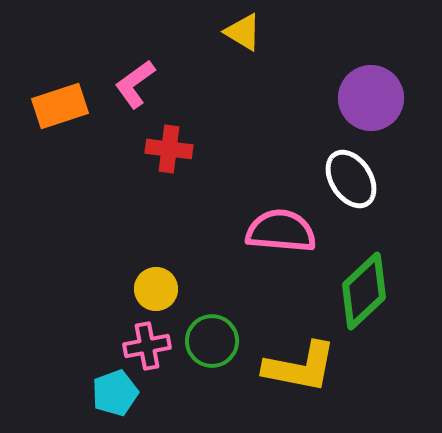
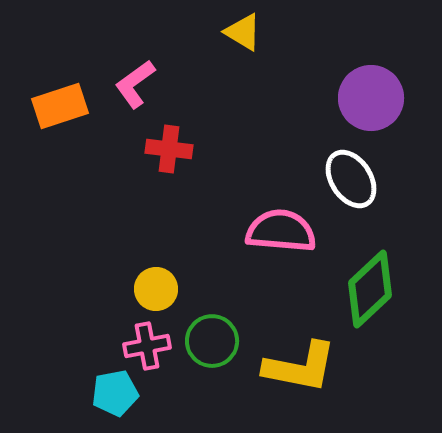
green diamond: moved 6 px right, 2 px up
cyan pentagon: rotated 9 degrees clockwise
